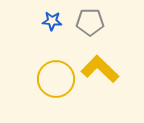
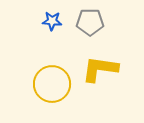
yellow L-shape: rotated 36 degrees counterclockwise
yellow circle: moved 4 px left, 5 px down
